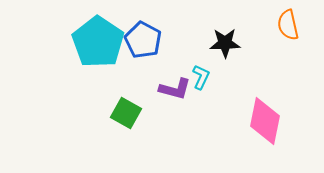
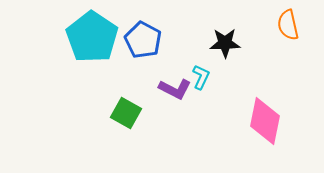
cyan pentagon: moved 6 px left, 5 px up
purple L-shape: rotated 12 degrees clockwise
